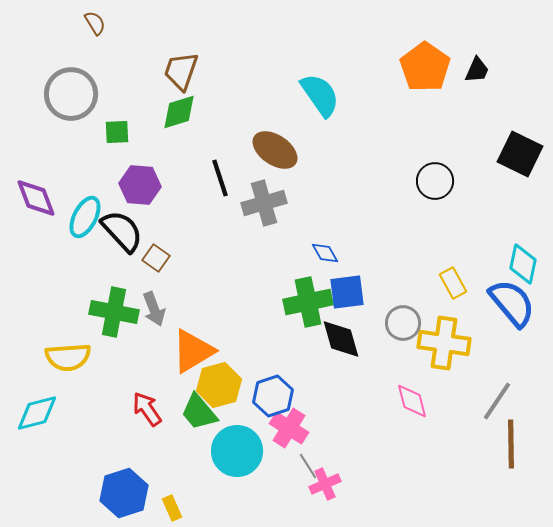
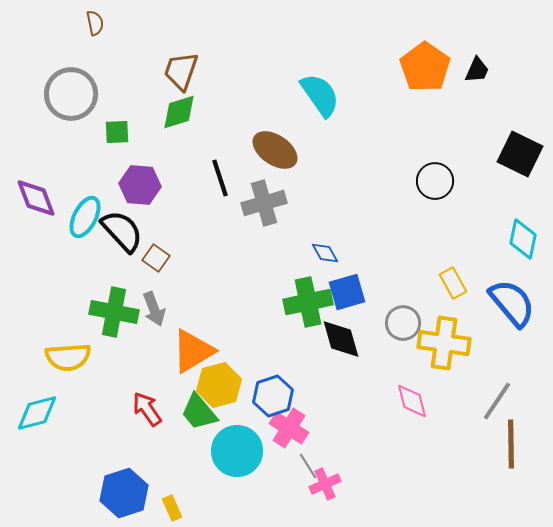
brown semicircle at (95, 23): rotated 20 degrees clockwise
cyan diamond at (523, 264): moved 25 px up
blue square at (347, 292): rotated 9 degrees counterclockwise
